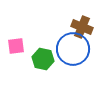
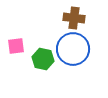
brown cross: moved 8 px left, 9 px up; rotated 15 degrees counterclockwise
